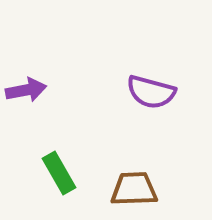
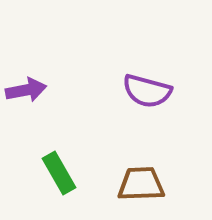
purple semicircle: moved 4 px left, 1 px up
brown trapezoid: moved 7 px right, 5 px up
